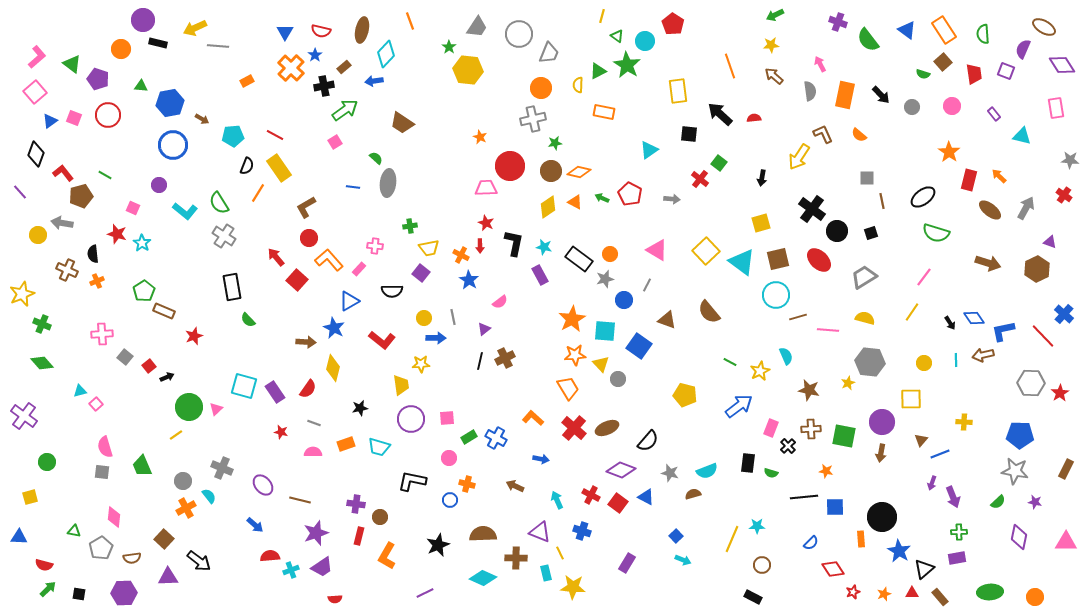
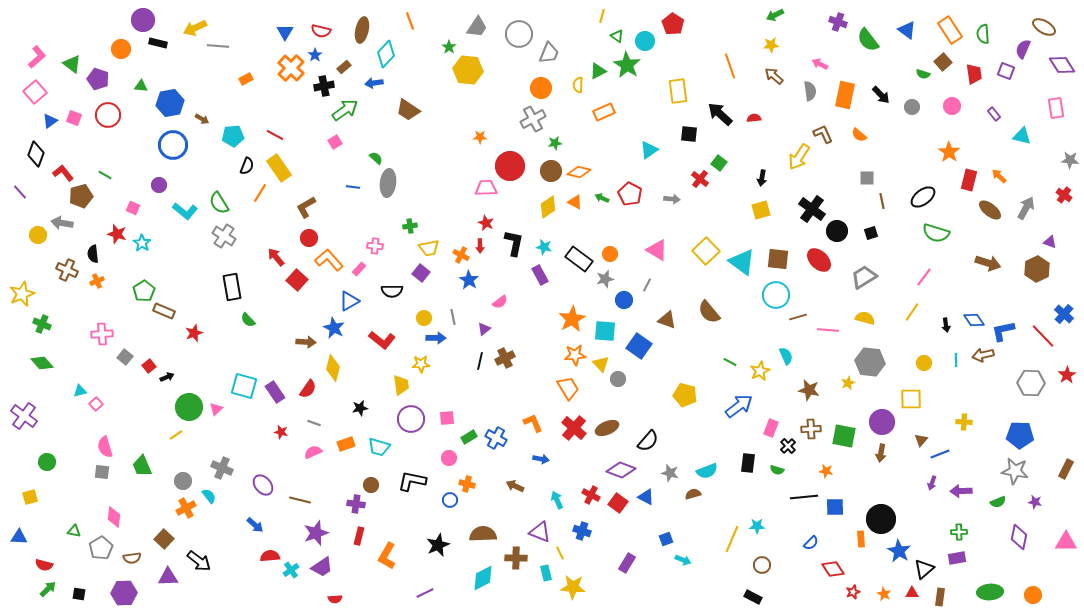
orange rectangle at (944, 30): moved 6 px right
pink arrow at (820, 64): rotated 35 degrees counterclockwise
orange rectangle at (247, 81): moved 1 px left, 2 px up
blue arrow at (374, 81): moved 2 px down
orange rectangle at (604, 112): rotated 35 degrees counterclockwise
gray cross at (533, 119): rotated 15 degrees counterclockwise
brown trapezoid at (402, 123): moved 6 px right, 13 px up
orange star at (480, 137): rotated 24 degrees counterclockwise
orange line at (258, 193): moved 2 px right
yellow square at (761, 223): moved 13 px up
brown square at (778, 259): rotated 20 degrees clockwise
blue diamond at (974, 318): moved 2 px down
black arrow at (950, 323): moved 4 px left, 2 px down; rotated 24 degrees clockwise
red star at (194, 336): moved 3 px up
red star at (1060, 393): moved 7 px right, 18 px up
orange L-shape at (533, 418): moved 5 px down; rotated 25 degrees clockwise
pink semicircle at (313, 452): rotated 24 degrees counterclockwise
green semicircle at (771, 473): moved 6 px right, 3 px up
purple arrow at (953, 497): moved 8 px right, 6 px up; rotated 110 degrees clockwise
green semicircle at (998, 502): rotated 21 degrees clockwise
brown circle at (380, 517): moved 9 px left, 32 px up
black circle at (882, 517): moved 1 px left, 2 px down
blue square at (676, 536): moved 10 px left, 3 px down; rotated 24 degrees clockwise
cyan cross at (291, 570): rotated 14 degrees counterclockwise
cyan diamond at (483, 578): rotated 52 degrees counterclockwise
orange star at (884, 594): rotated 24 degrees counterclockwise
brown rectangle at (940, 597): rotated 48 degrees clockwise
orange circle at (1035, 597): moved 2 px left, 2 px up
